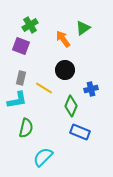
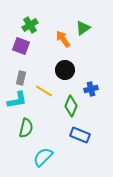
yellow line: moved 3 px down
blue rectangle: moved 3 px down
